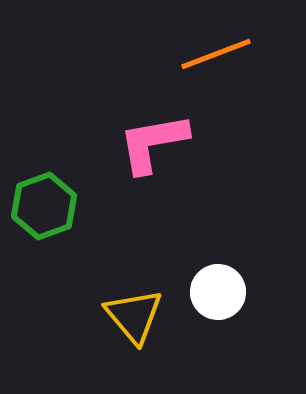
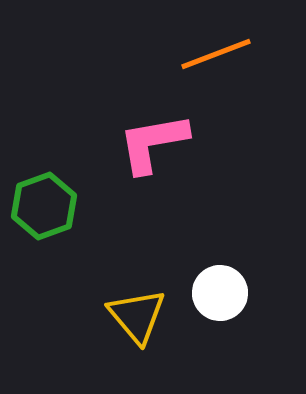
white circle: moved 2 px right, 1 px down
yellow triangle: moved 3 px right
